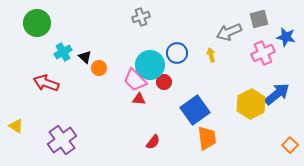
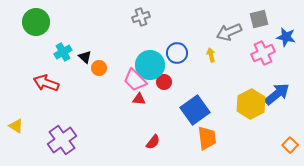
green circle: moved 1 px left, 1 px up
